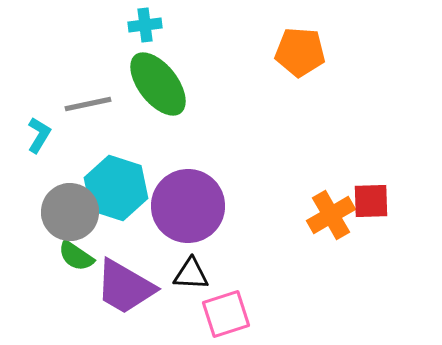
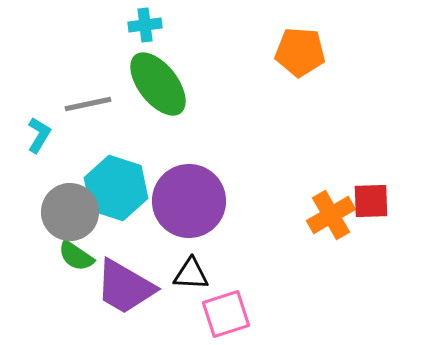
purple circle: moved 1 px right, 5 px up
